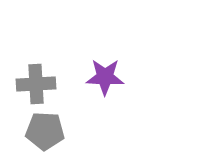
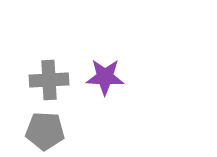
gray cross: moved 13 px right, 4 px up
